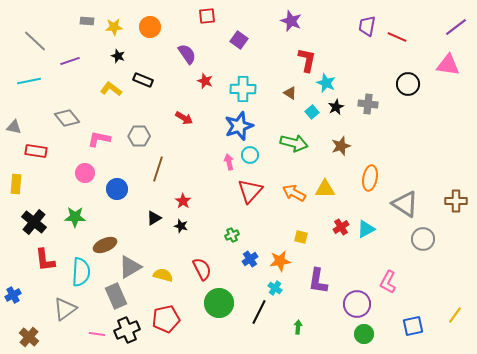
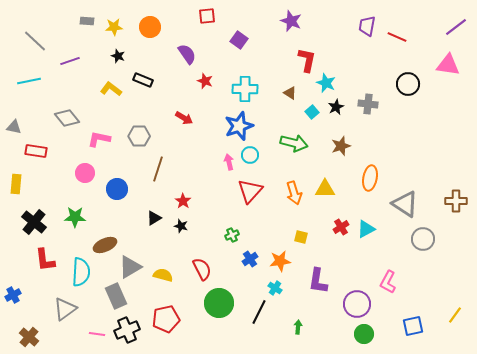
cyan cross at (243, 89): moved 2 px right
orange arrow at (294, 193): rotated 135 degrees counterclockwise
